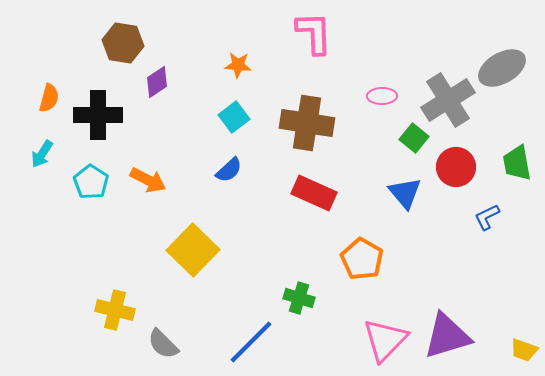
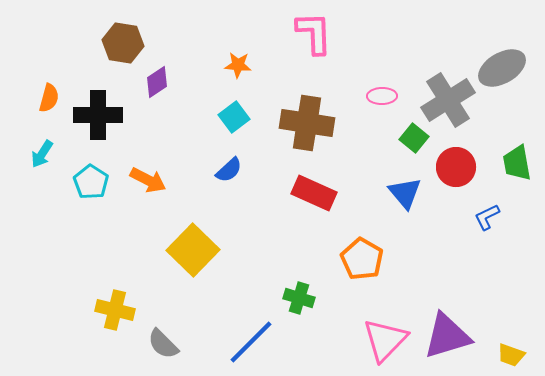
yellow trapezoid: moved 13 px left, 5 px down
